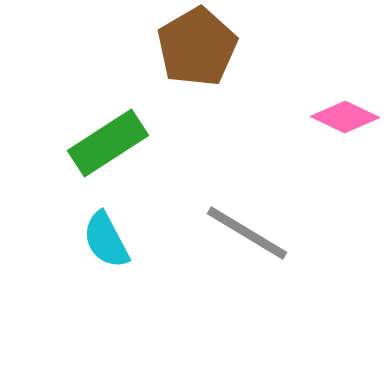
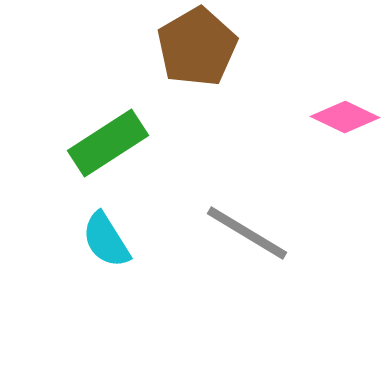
cyan semicircle: rotated 4 degrees counterclockwise
